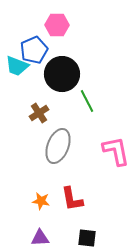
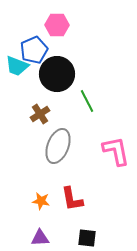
black circle: moved 5 px left
brown cross: moved 1 px right, 1 px down
